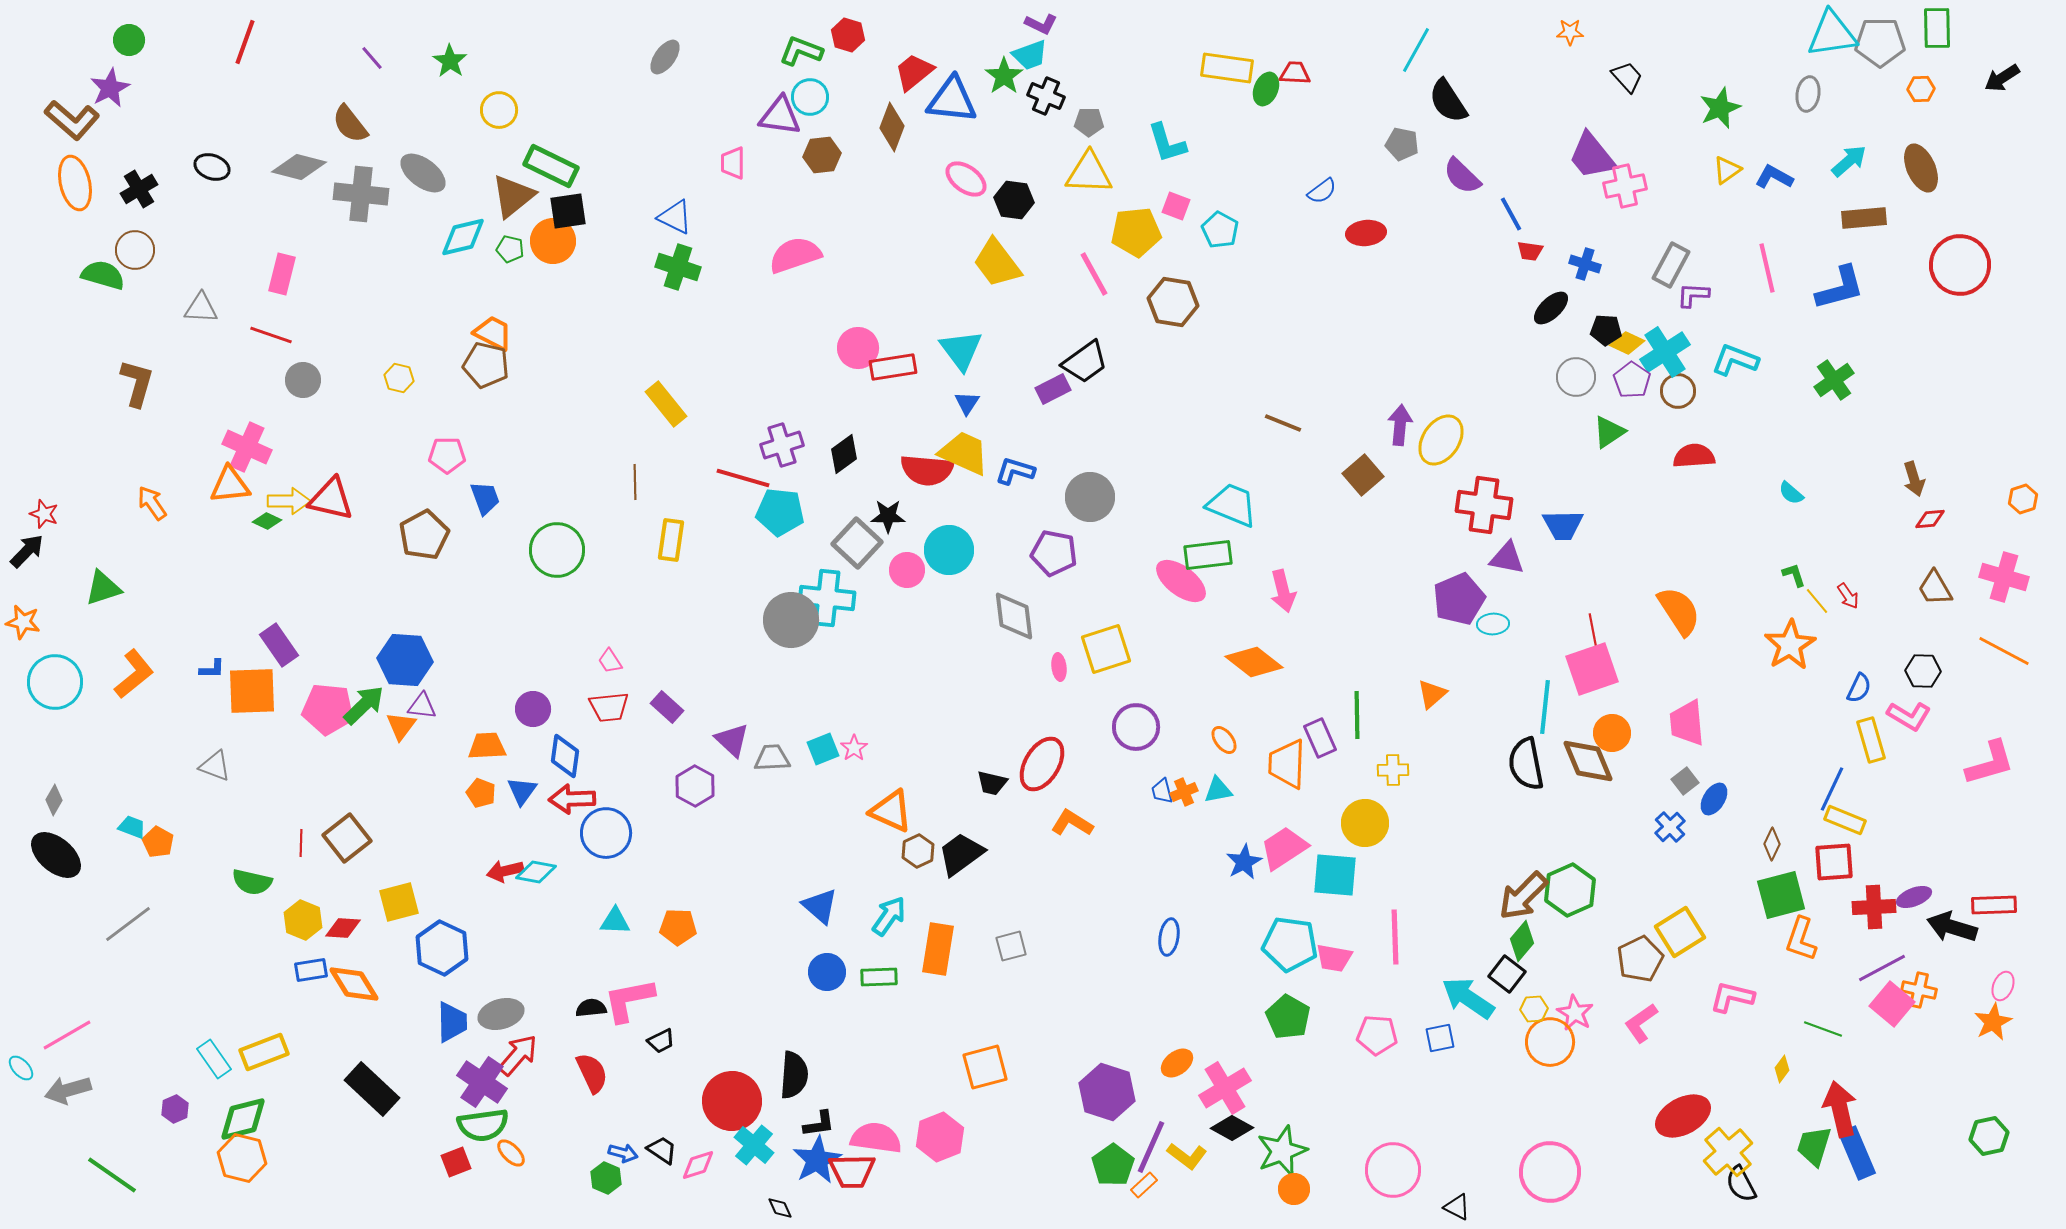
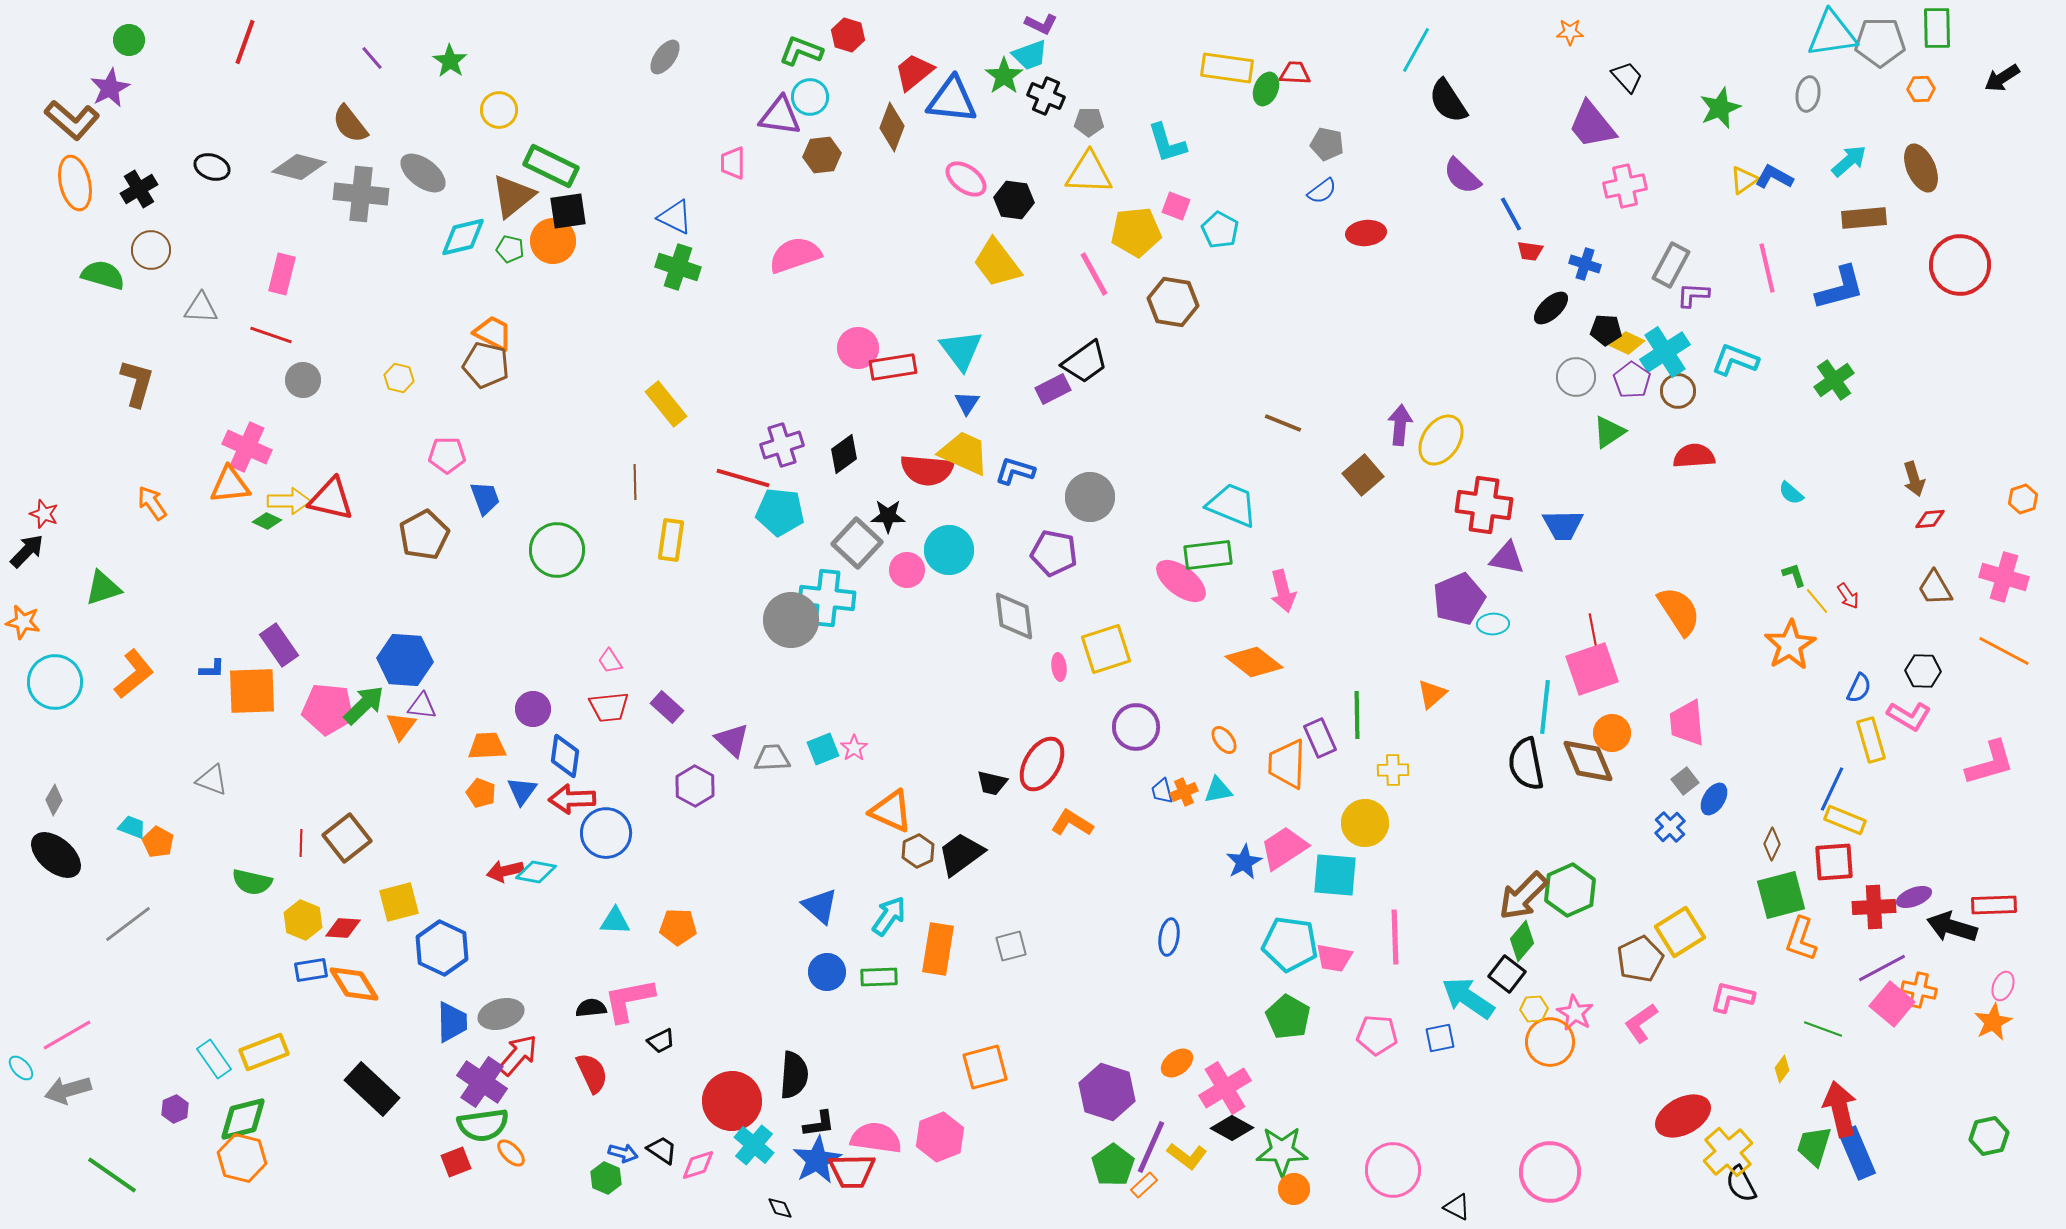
gray pentagon at (1402, 144): moved 75 px left
purple trapezoid at (1592, 156): moved 31 px up
yellow triangle at (1727, 170): moved 17 px right, 10 px down
brown circle at (135, 250): moved 16 px right
gray triangle at (215, 766): moved 3 px left, 14 px down
green star at (1282, 1151): rotated 21 degrees clockwise
